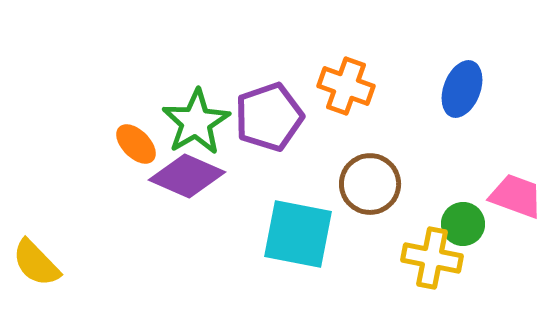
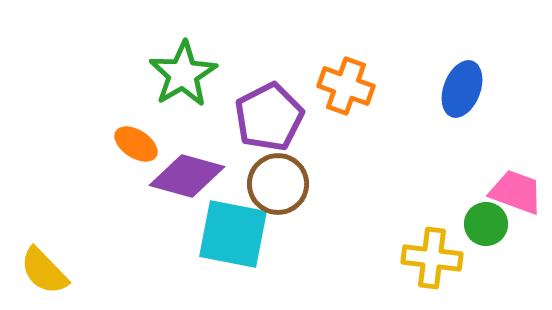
purple pentagon: rotated 8 degrees counterclockwise
green star: moved 13 px left, 48 px up
orange ellipse: rotated 12 degrees counterclockwise
purple diamond: rotated 8 degrees counterclockwise
brown circle: moved 92 px left
pink trapezoid: moved 4 px up
green circle: moved 23 px right
cyan square: moved 65 px left
yellow cross: rotated 4 degrees counterclockwise
yellow semicircle: moved 8 px right, 8 px down
